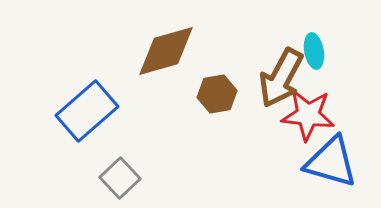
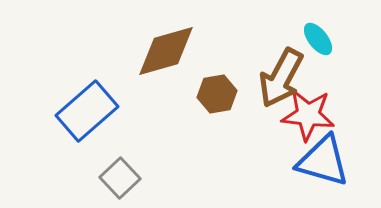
cyan ellipse: moved 4 px right, 12 px up; rotated 28 degrees counterclockwise
blue triangle: moved 8 px left, 1 px up
